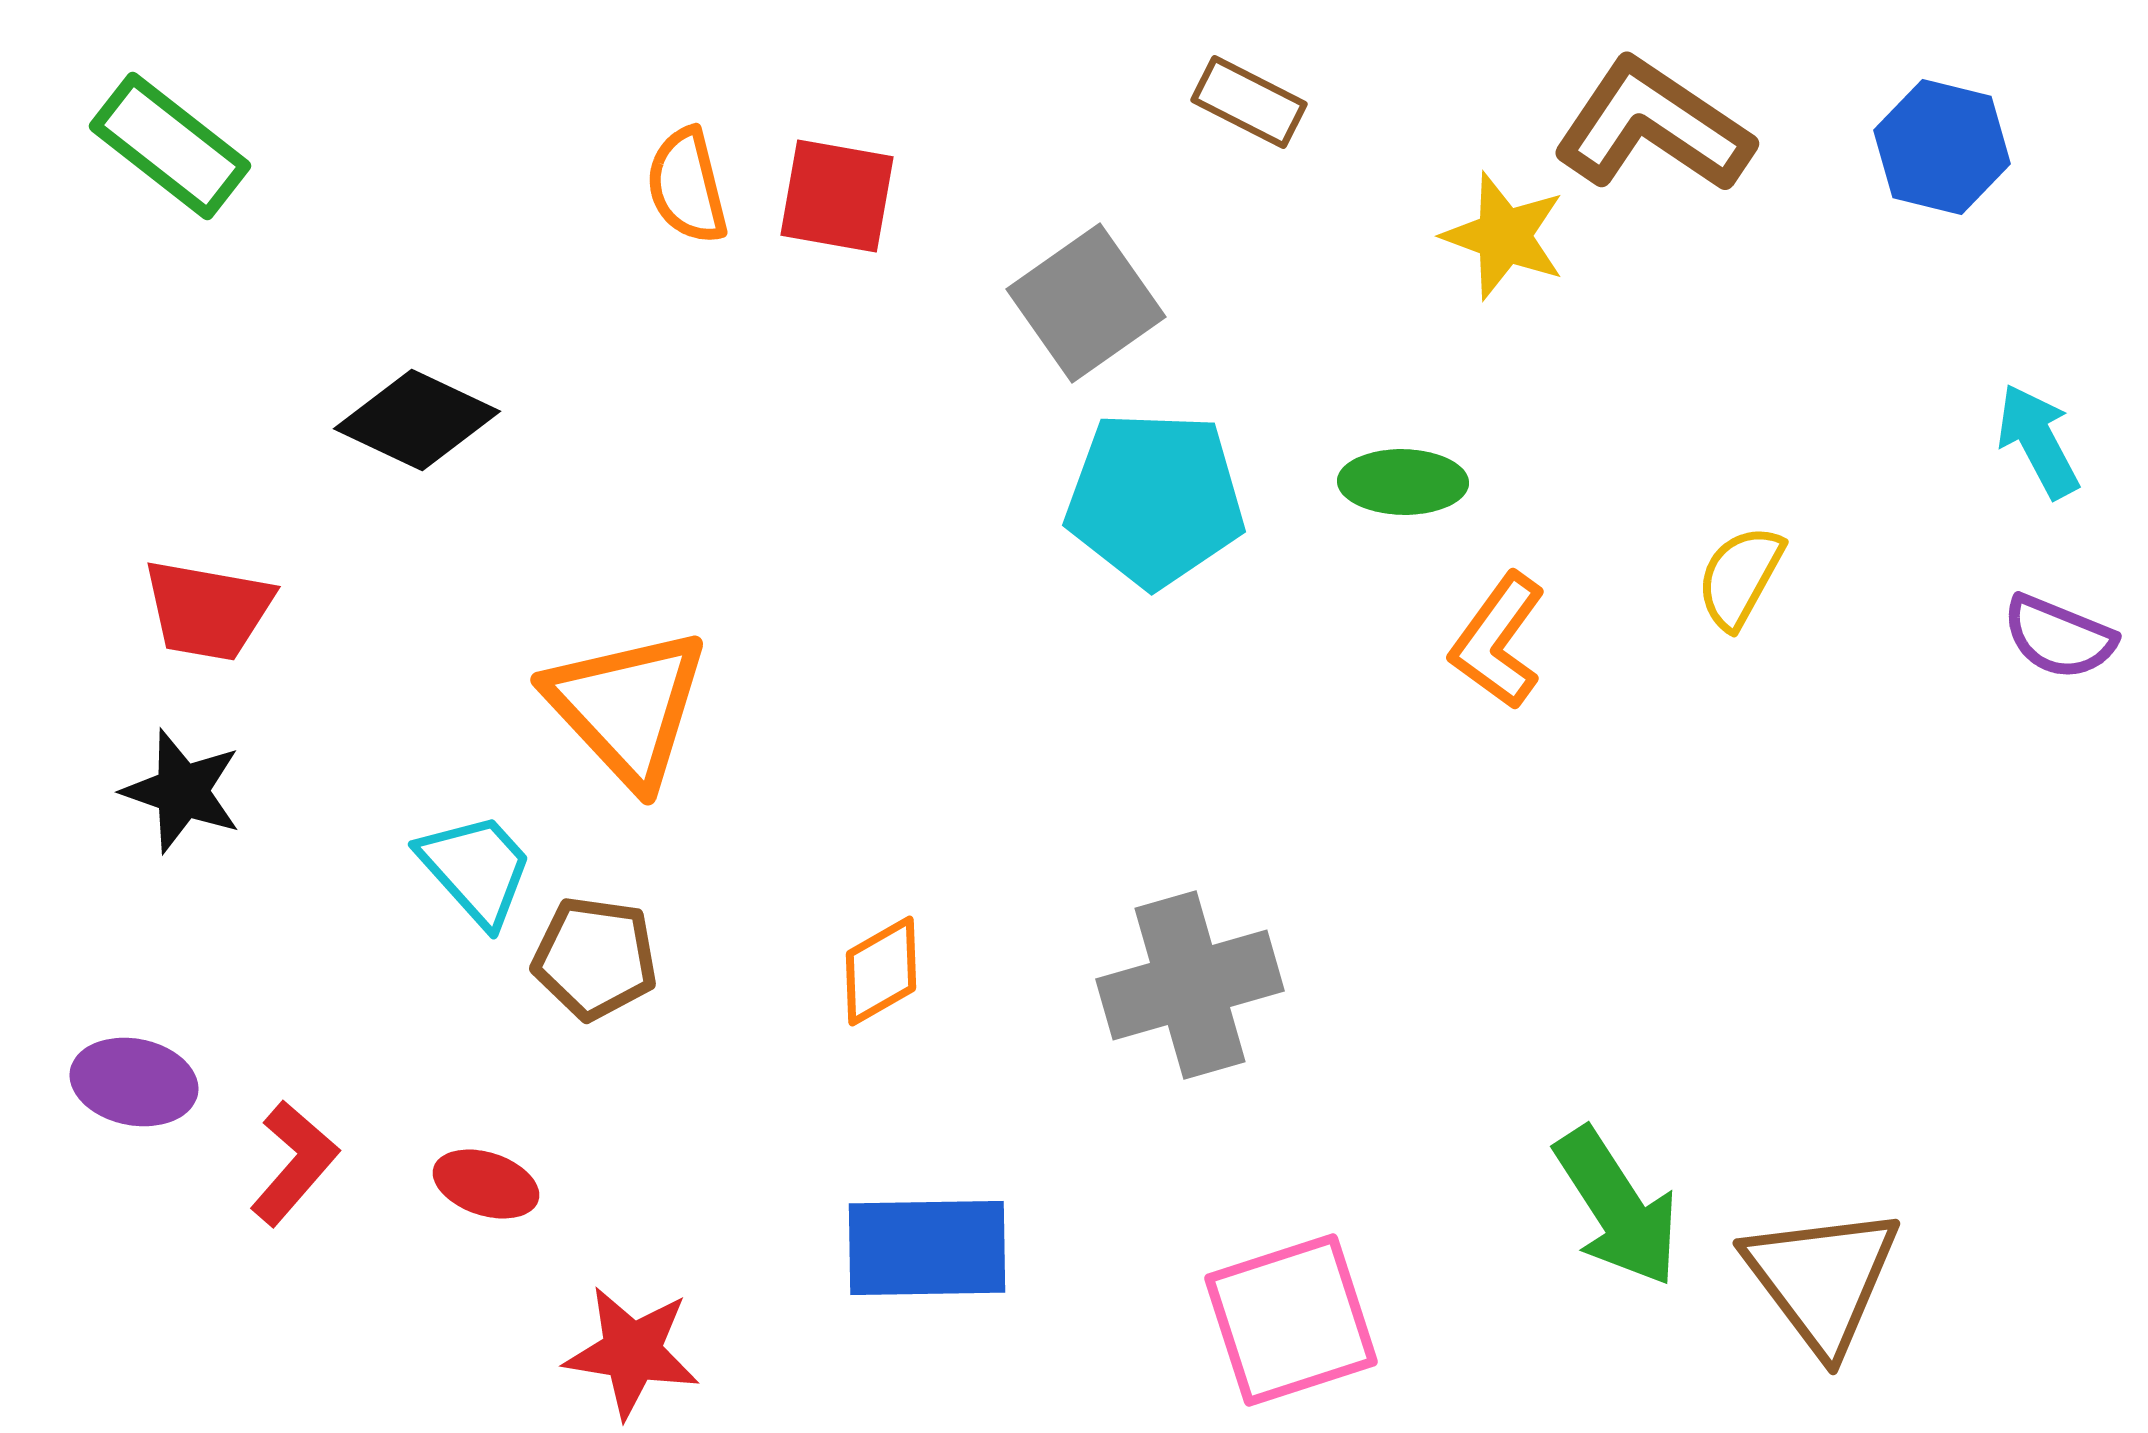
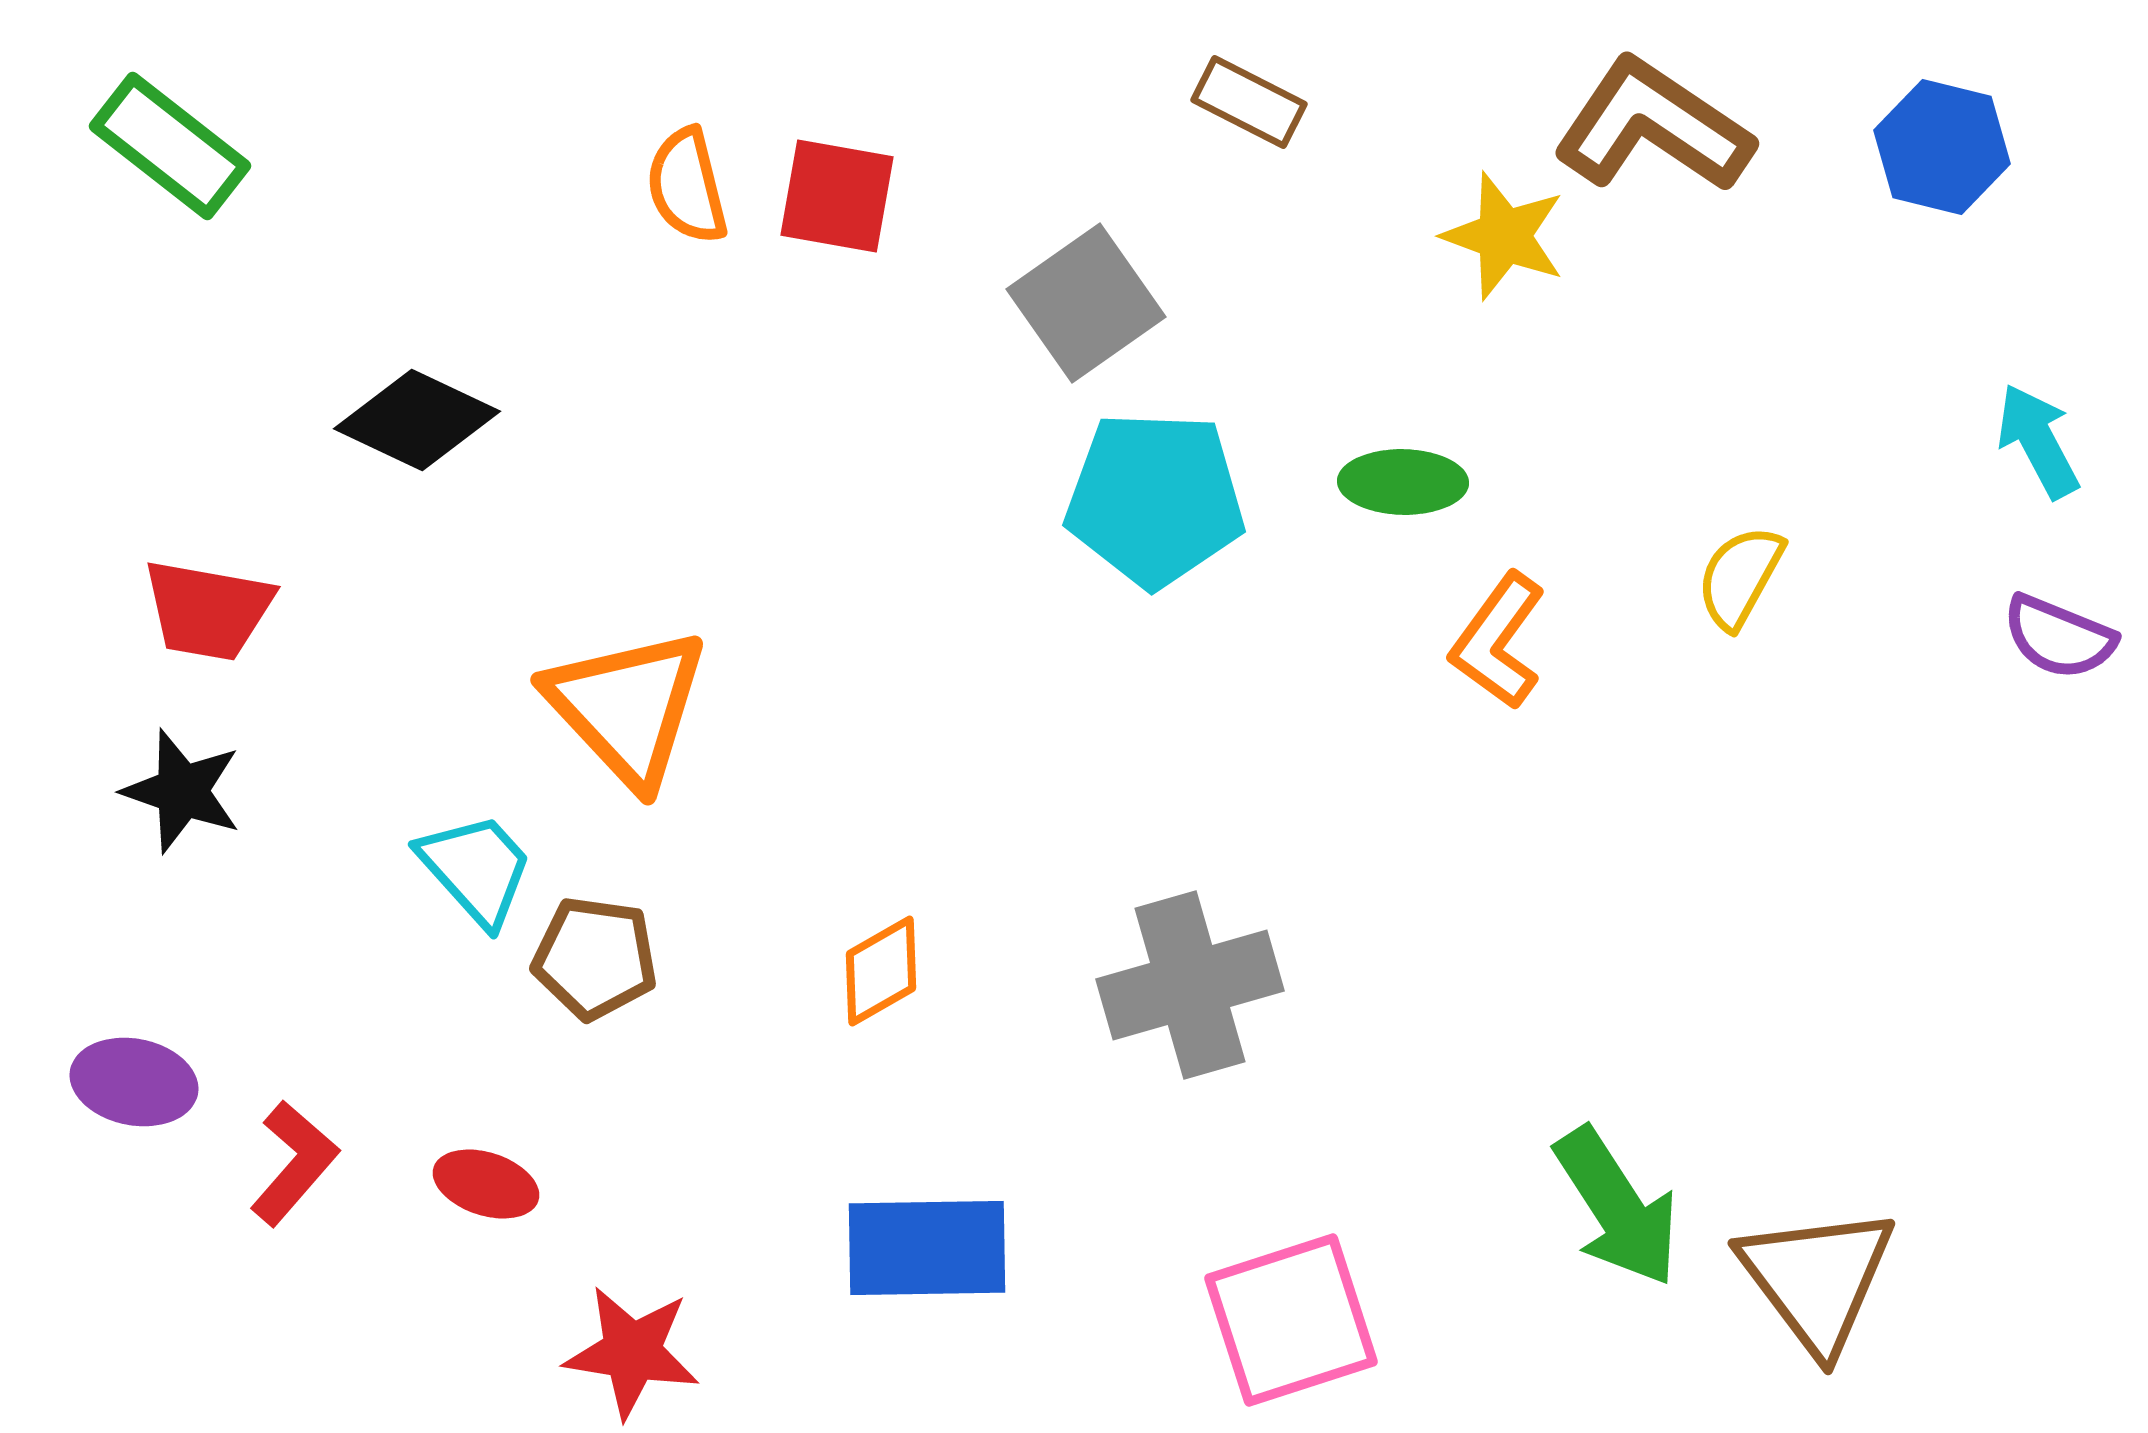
brown triangle: moved 5 px left
